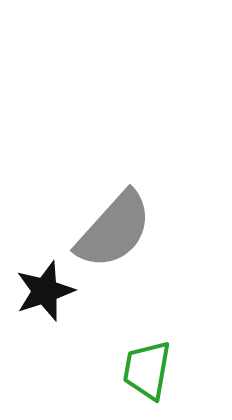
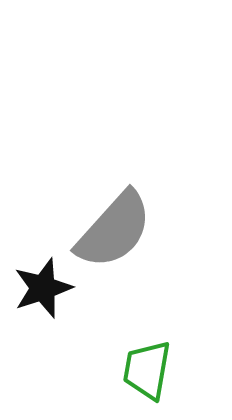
black star: moved 2 px left, 3 px up
